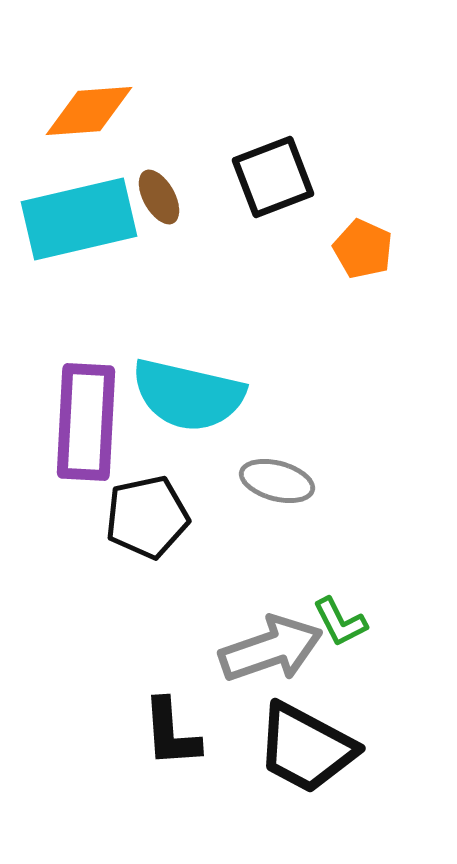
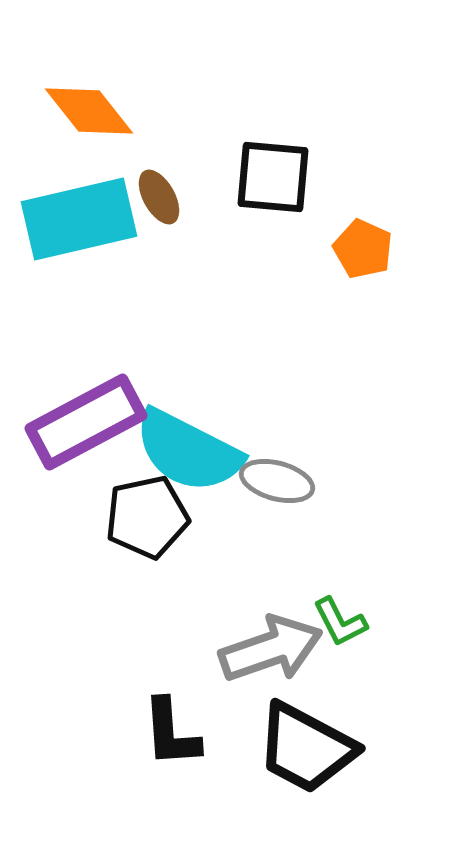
orange diamond: rotated 56 degrees clockwise
black square: rotated 26 degrees clockwise
cyan semicircle: moved 56 px down; rotated 14 degrees clockwise
purple rectangle: rotated 59 degrees clockwise
